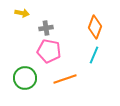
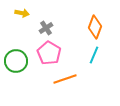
gray cross: rotated 24 degrees counterclockwise
pink pentagon: moved 2 px down; rotated 20 degrees clockwise
green circle: moved 9 px left, 17 px up
